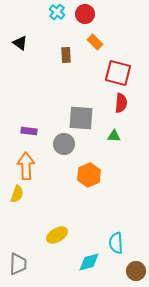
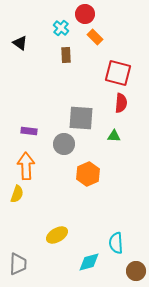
cyan cross: moved 4 px right, 16 px down
orange rectangle: moved 5 px up
orange hexagon: moved 1 px left, 1 px up
